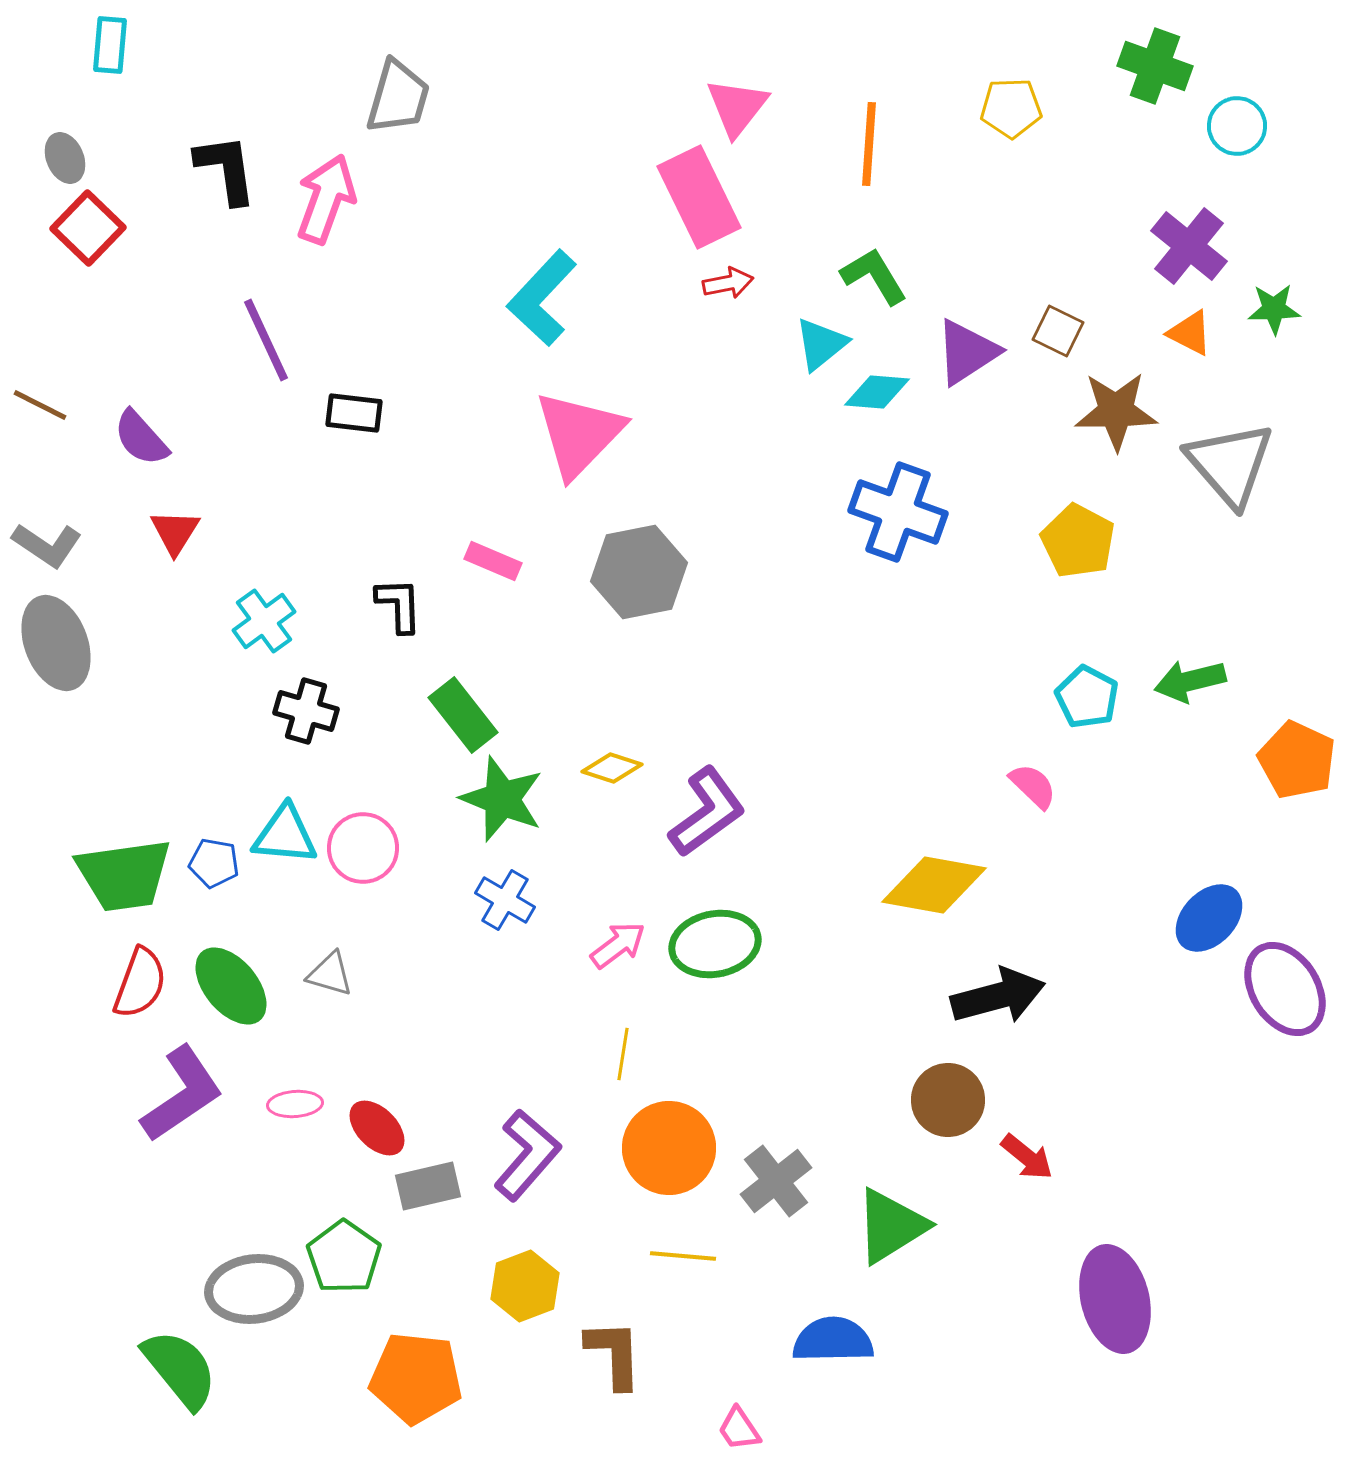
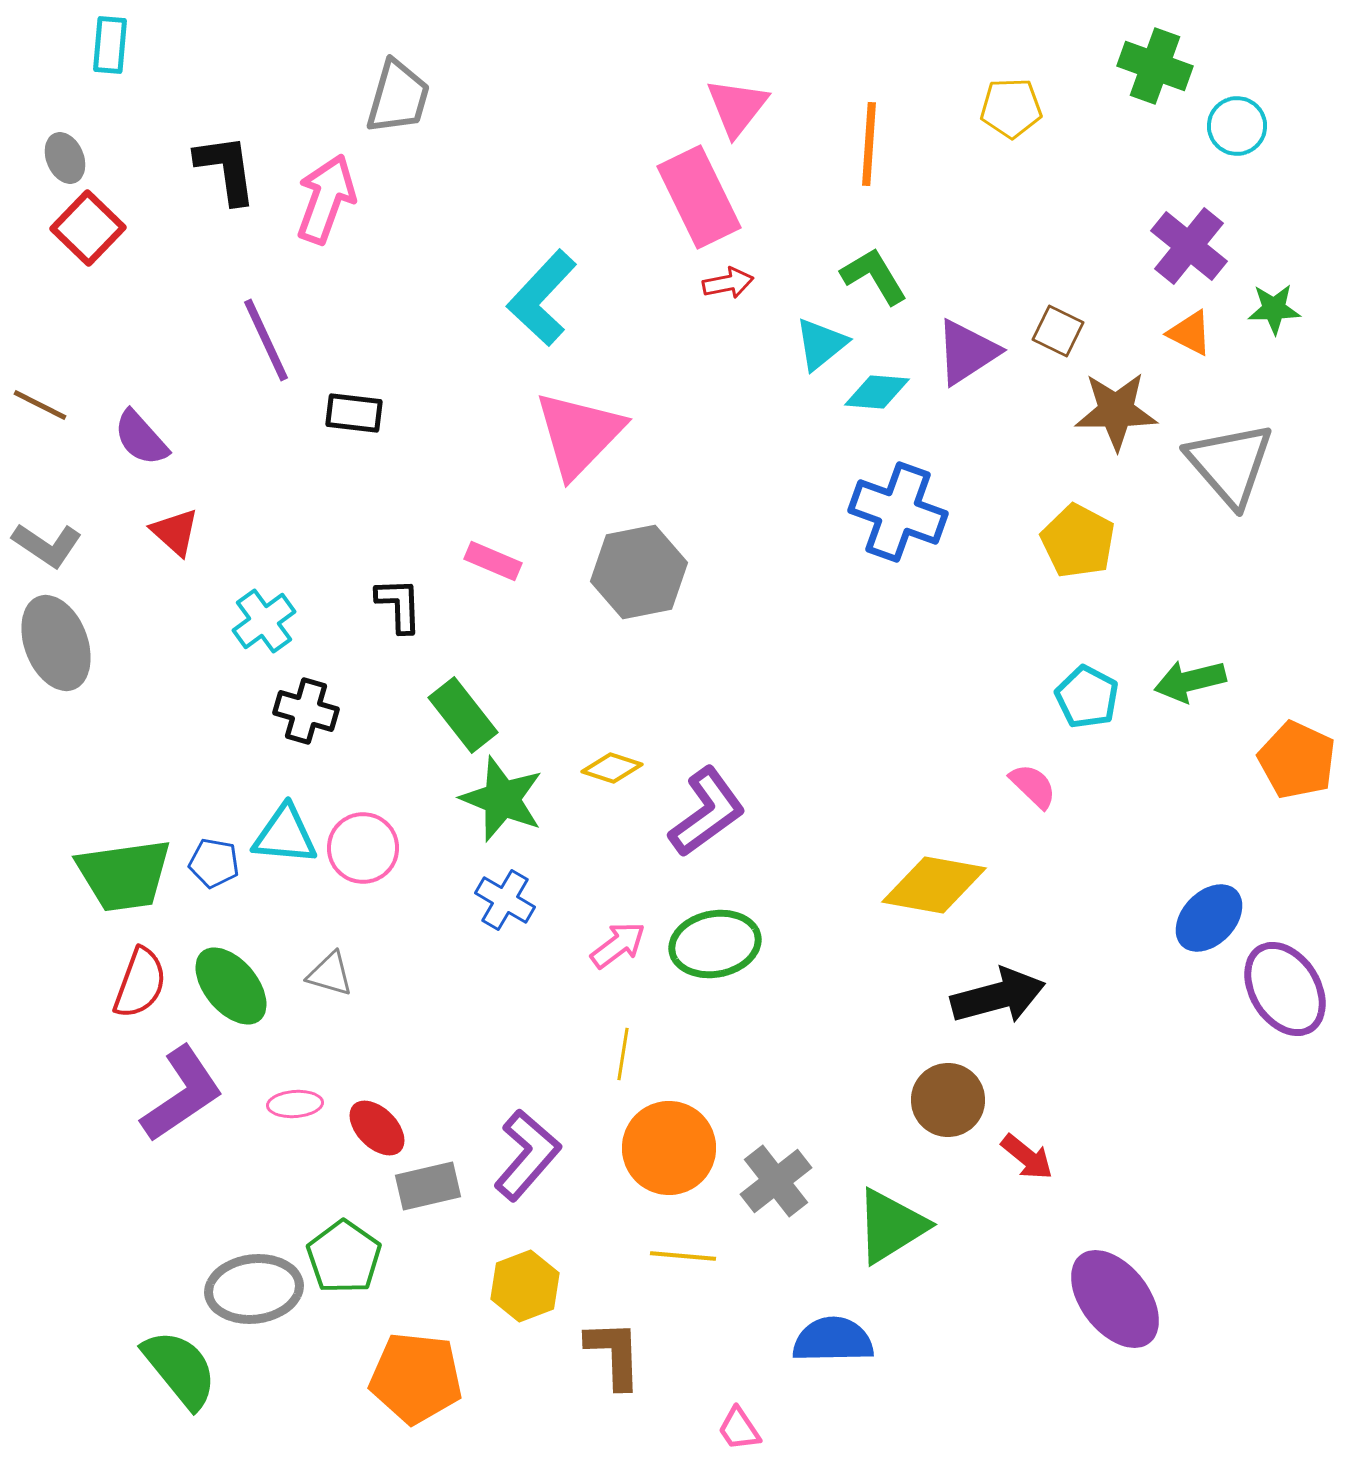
red triangle at (175, 532): rotated 20 degrees counterclockwise
purple ellipse at (1115, 1299): rotated 24 degrees counterclockwise
